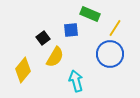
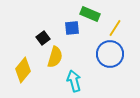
blue square: moved 1 px right, 2 px up
yellow semicircle: rotated 15 degrees counterclockwise
cyan arrow: moved 2 px left
